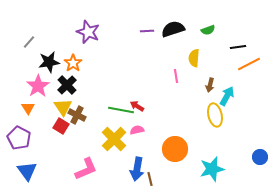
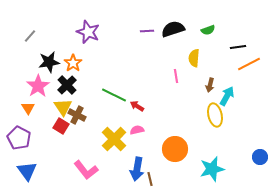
gray line: moved 1 px right, 6 px up
green line: moved 7 px left, 15 px up; rotated 15 degrees clockwise
pink L-shape: moved 1 px down; rotated 75 degrees clockwise
